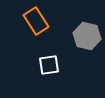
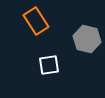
gray hexagon: moved 3 px down
